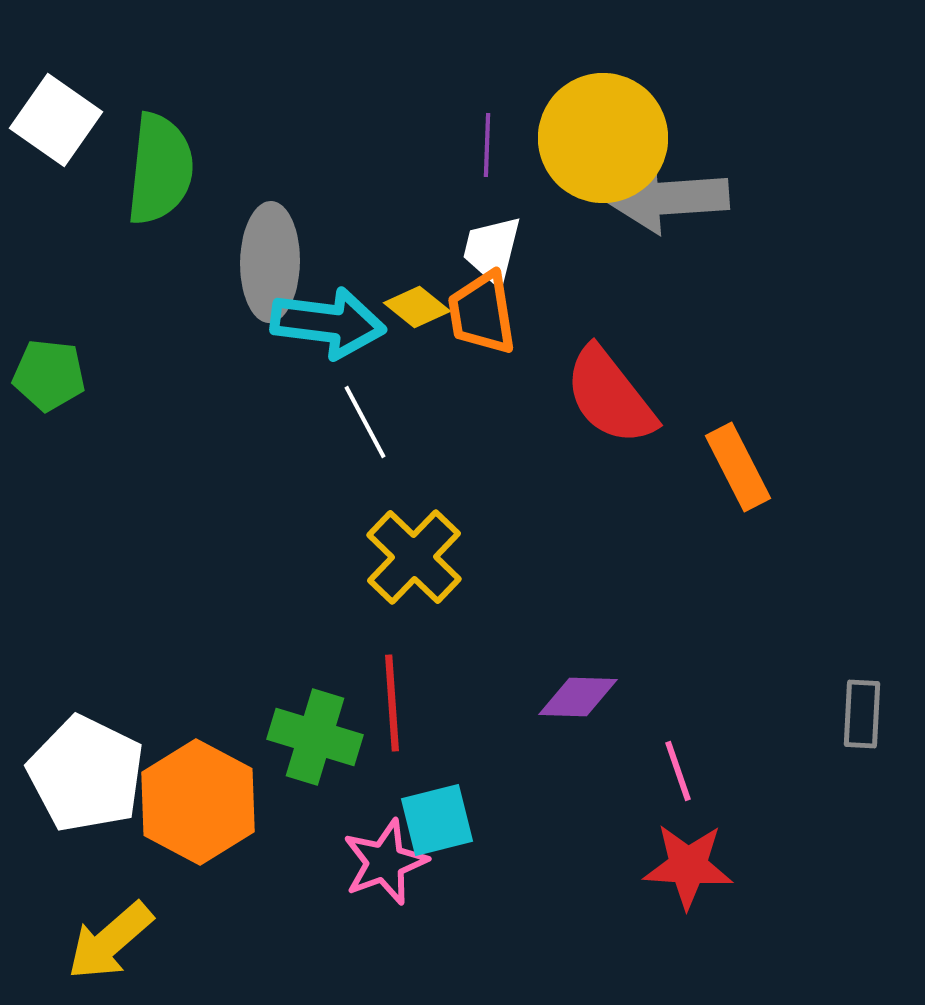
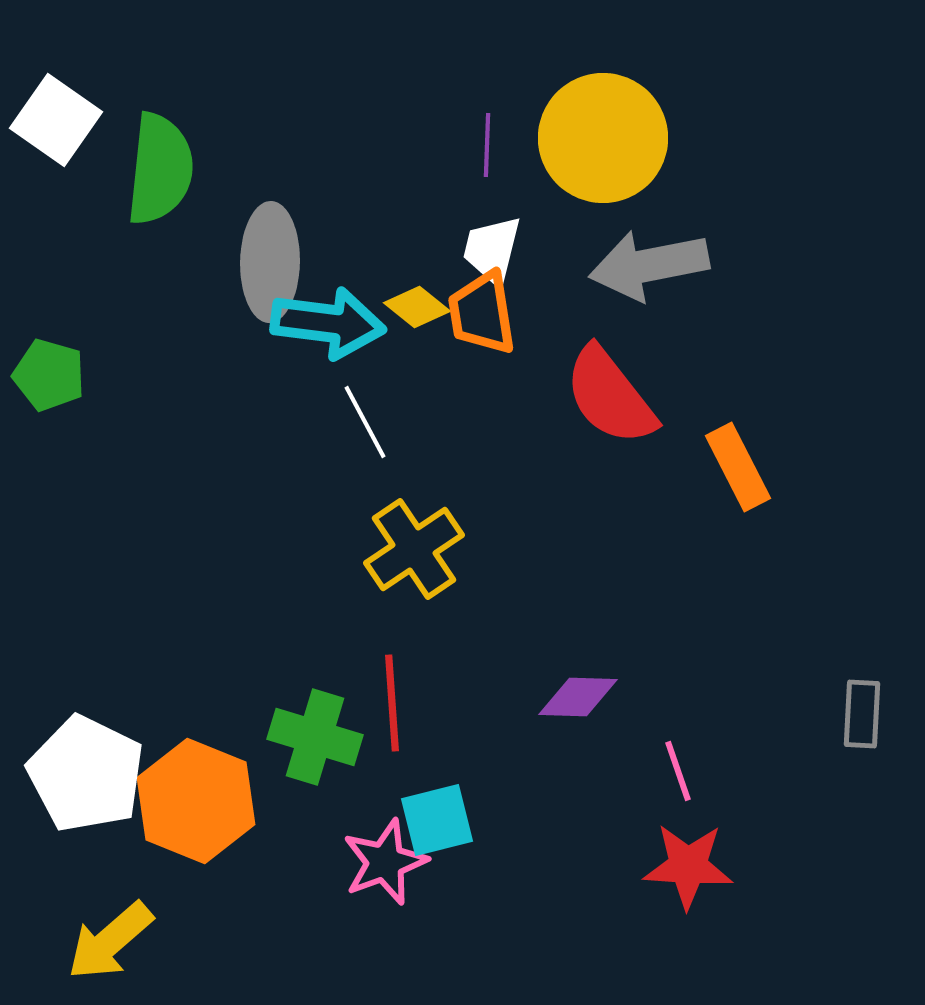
gray arrow: moved 20 px left, 67 px down; rotated 7 degrees counterclockwise
green pentagon: rotated 10 degrees clockwise
yellow cross: moved 8 px up; rotated 12 degrees clockwise
orange hexagon: moved 2 px left, 1 px up; rotated 6 degrees counterclockwise
